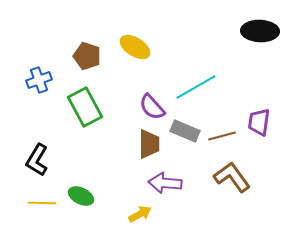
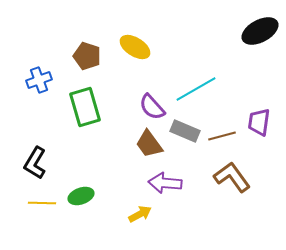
black ellipse: rotated 30 degrees counterclockwise
cyan line: moved 2 px down
green rectangle: rotated 12 degrees clockwise
brown trapezoid: rotated 144 degrees clockwise
black L-shape: moved 2 px left, 3 px down
green ellipse: rotated 45 degrees counterclockwise
